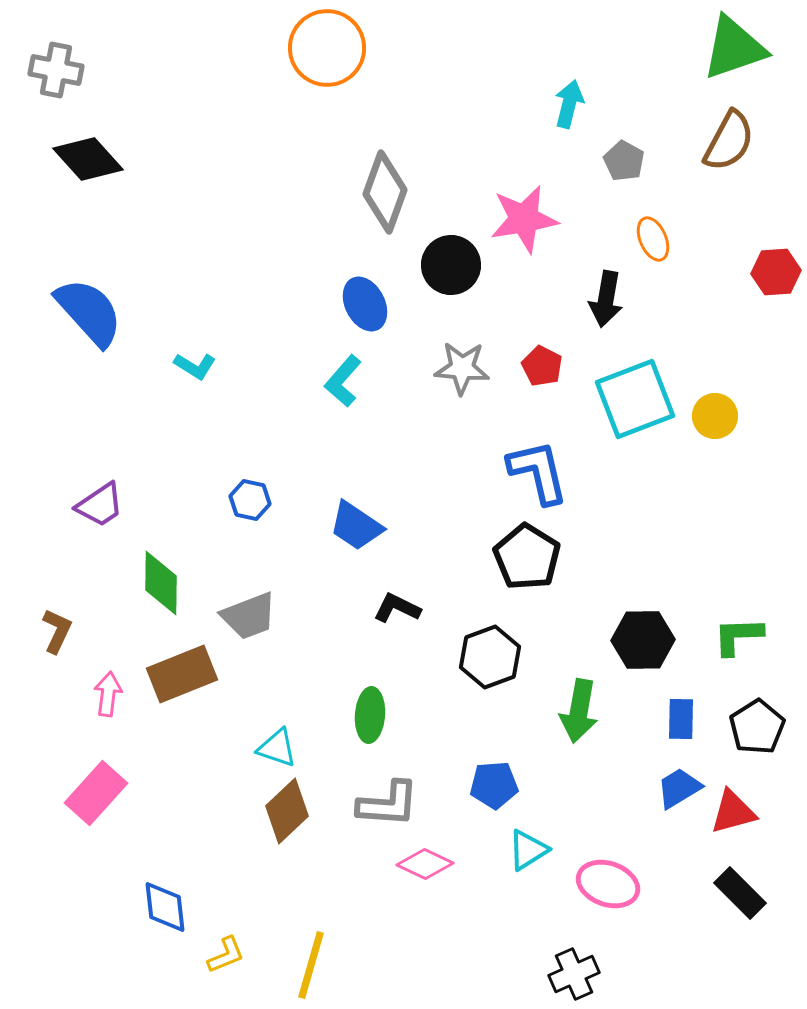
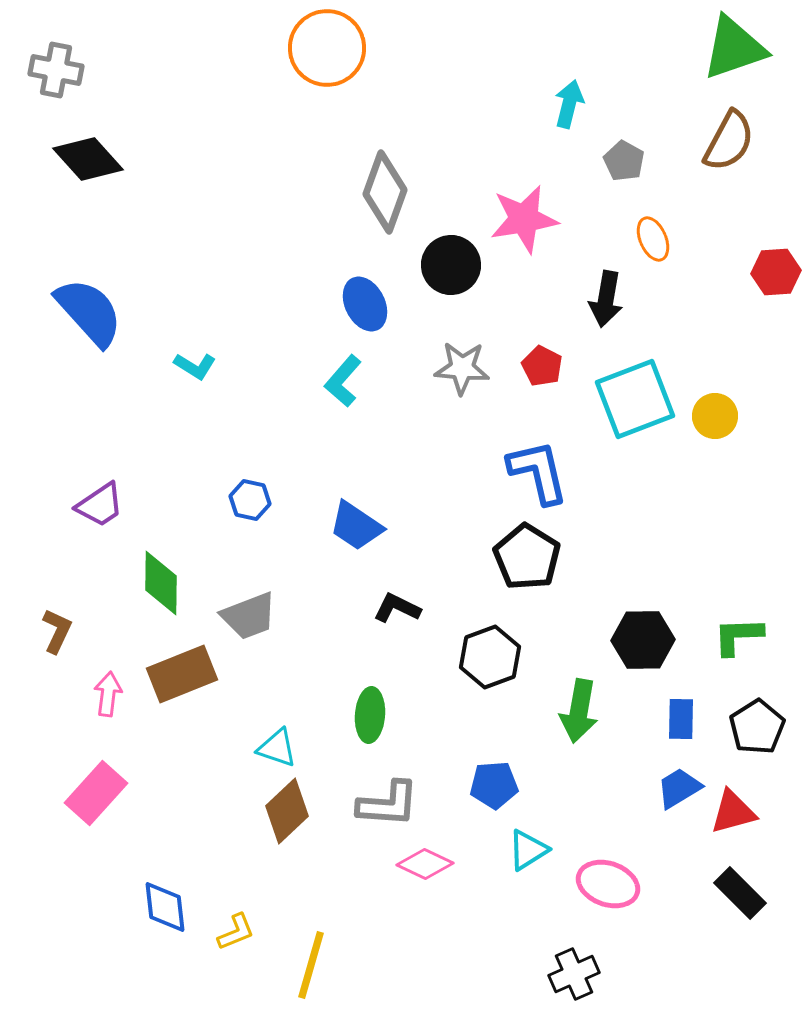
yellow L-shape at (226, 955): moved 10 px right, 23 px up
